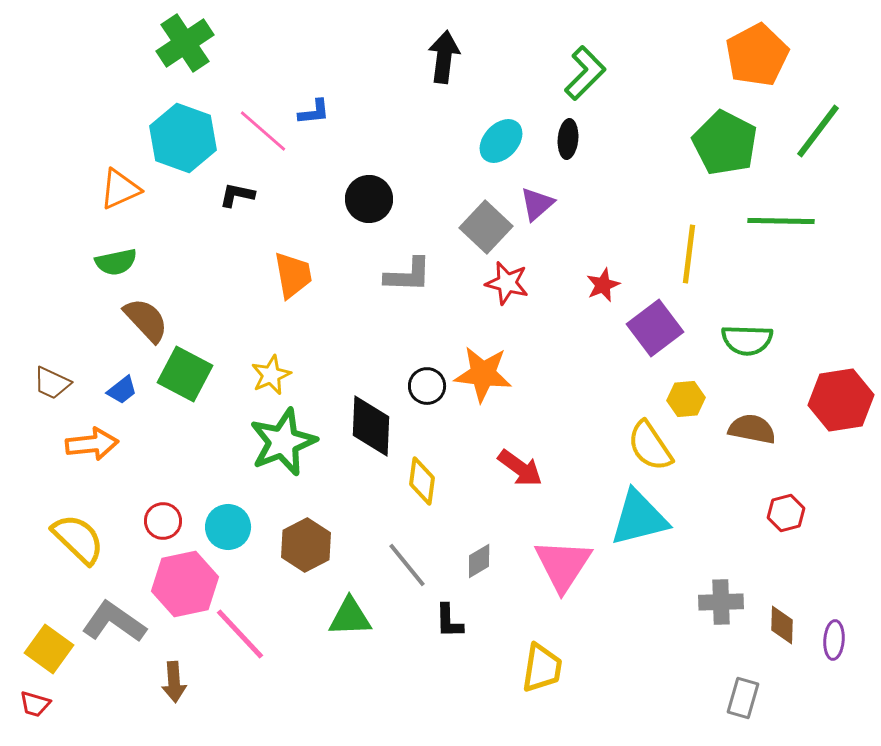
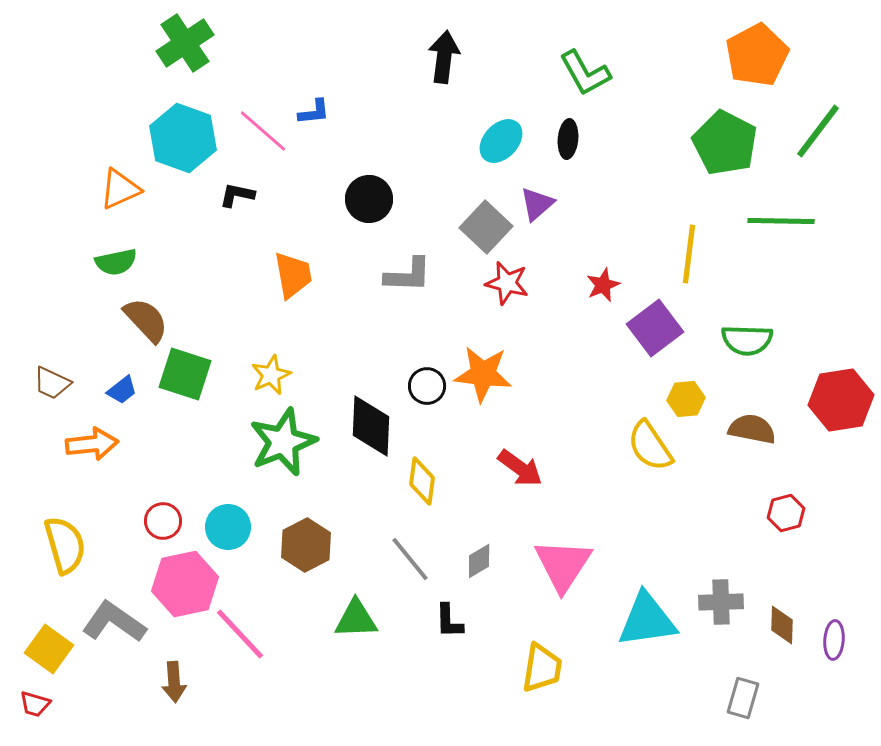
green L-shape at (585, 73): rotated 106 degrees clockwise
green square at (185, 374): rotated 10 degrees counterclockwise
cyan triangle at (639, 518): moved 8 px right, 102 px down; rotated 6 degrees clockwise
yellow semicircle at (78, 539): moved 13 px left, 6 px down; rotated 30 degrees clockwise
gray line at (407, 565): moved 3 px right, 6 px up
green triangle at (350, 617): moved 6 px right, 2 px down
